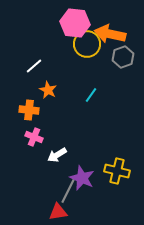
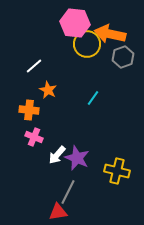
cyan line: moved 2 px right, 3 px down
white arrow: rotated 18 degrees counterclockwise
purple star: moved 5 px left, 20 px up
gray line: moved 1 px down
